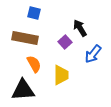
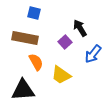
orange semicircle: moved 2 px right, 2 px up
yellow trapezoid: rotated 125 degrees clockwise
